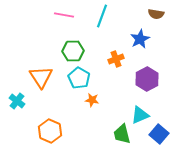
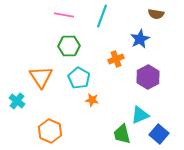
green hexagon: moved 4 px left, 5 px up
purple hexagon: moved 1 px right, 2 px up
